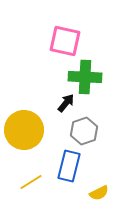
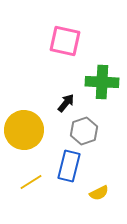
green cross: moved 17 px right, 5 px down
